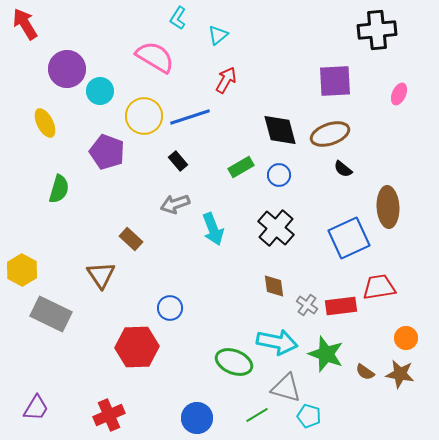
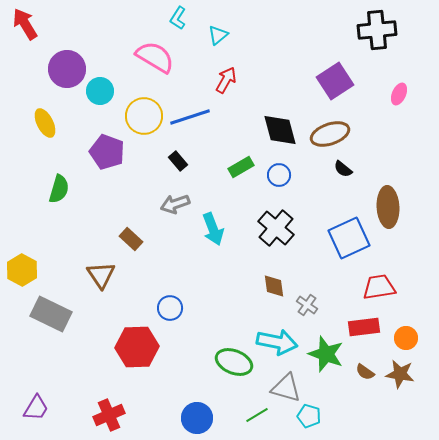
purple square at (335, 81): rotated 30 degrees counterclockwise
red rectangle at (341, 306): moved 23 px right, 21 px down
